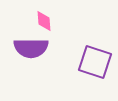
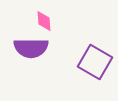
purple square: rotated 12 degrees clockwise
